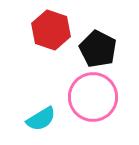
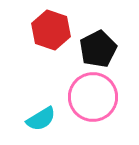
black pentagon: rotated 18 degrees clockwise
